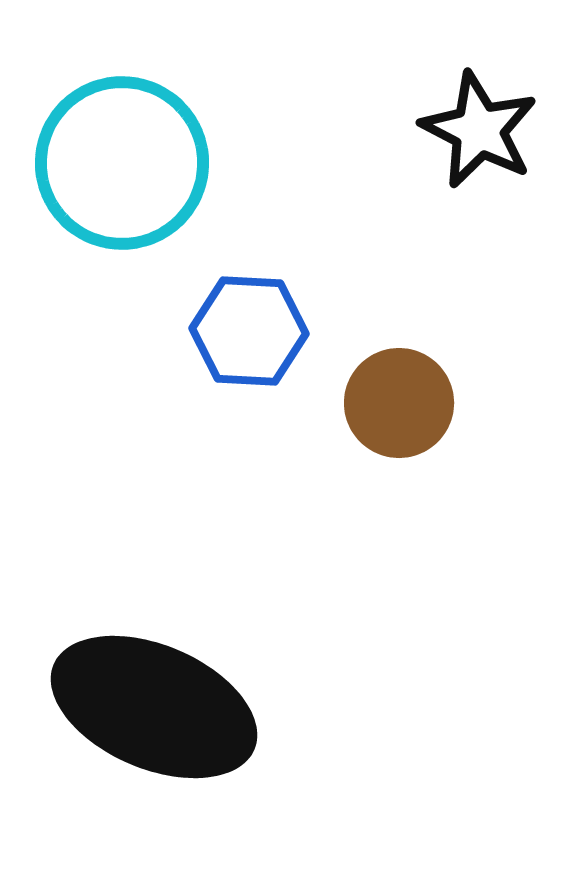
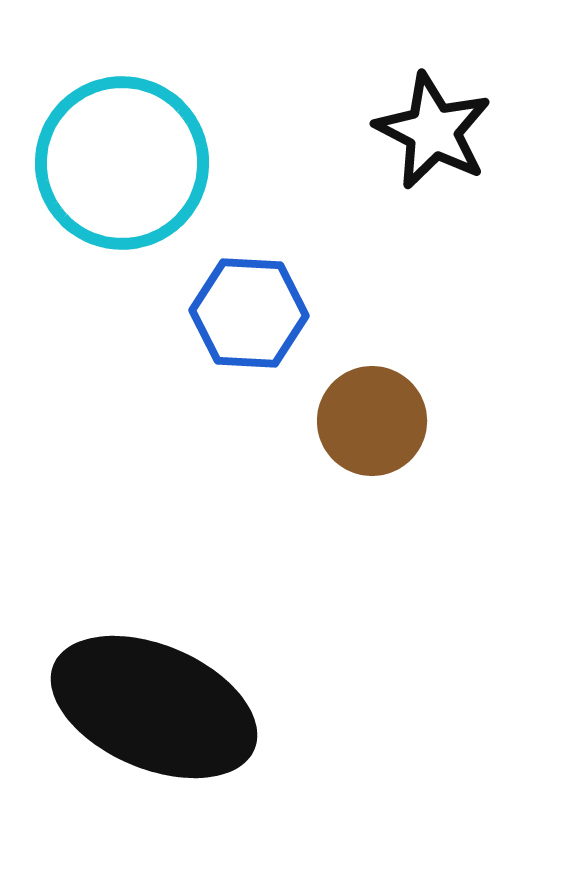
black star: moved 46 px left, 1 px down
blue hexagon: moved 18 px up
brown circle: moved 27 px left, 18 px down
